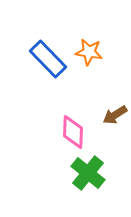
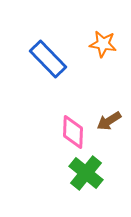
orange star: moved 14 px right, 8 px up
brown arrow: moved 6 px left, 6 px down
green cross: moved 2 px left
